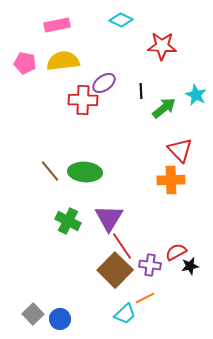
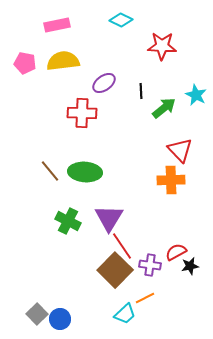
red cross: moved 1 px left, 13 px down
gray square: moved 4 px right
